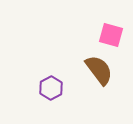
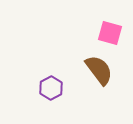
pink square: moved 1 px left, 2 px up
